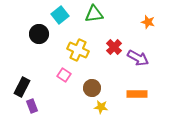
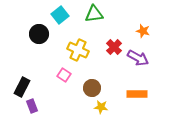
orange star: moved 5 px left, 9 px down
